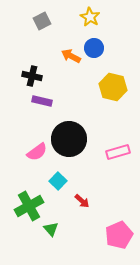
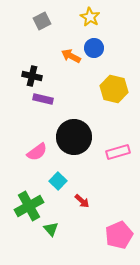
yellow hexagon: moved 1 px right, 2 px down
purple rectangle: moved 1 px right, 2 px up
black circle: moved 5 px right, 2 px up
